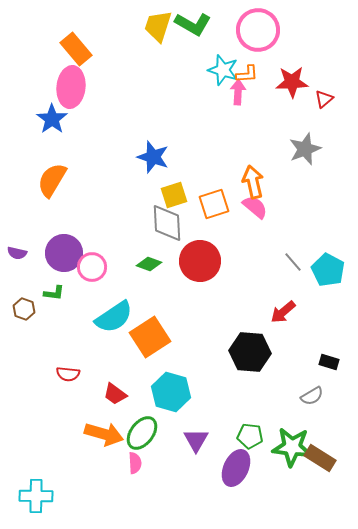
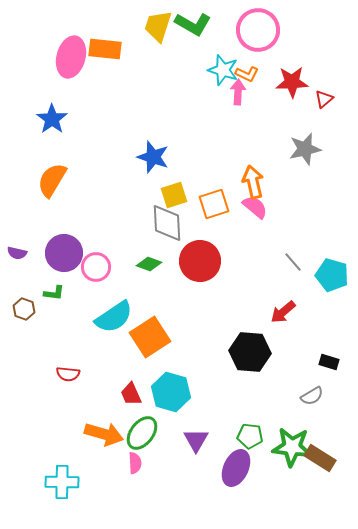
orange rectangle at (76, 49): moved 29 px right; rotated 44 degrees counterclockwise
orange L-shape at (247, 74): rotated 30 degrees clockwise
pink ellipse at (71, 87): moved 30 px up; rotated 9 degrees clockwise
gray star at (305, 149): rotated 8 degrees clockwise
pink circle at (92, 267): moved 4 px right
cyan pentagon at (328, 270): moved 4 px right, 5 px down; rotated 12 degrees counterclockwise
red trapezoid at (115, 394): moved 16 px right; rotated 30 degrees clockwise
cyan cross at (36, 496): moved 26 px right, 14 px up
